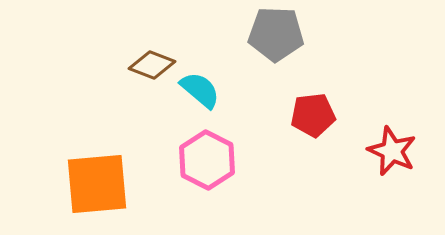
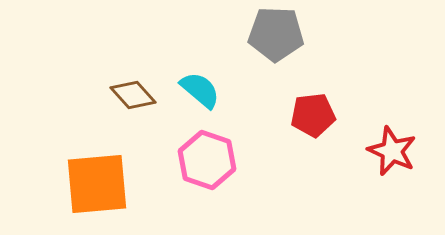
brown diamond: moved 19 px left, 30 px down; rotated 27 degrees clockwise
pink hexagon: rotated 8 degrees counterclockwise
